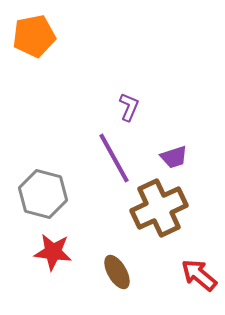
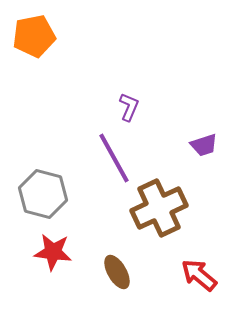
purple trapezoid: moved 30 px right, 12 px up
